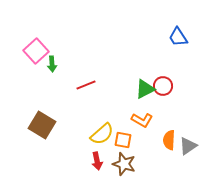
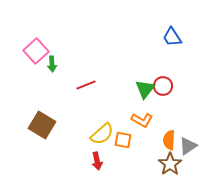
blue trapezoid: moved 6 px left
green triangle: rotated 25 degrees counterclockwise
brown star: moved 46 px right; rotated 20 degrees clockwise
